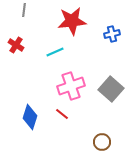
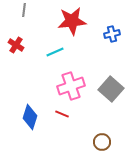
red line: rotated 16 degrees counterclockwise
